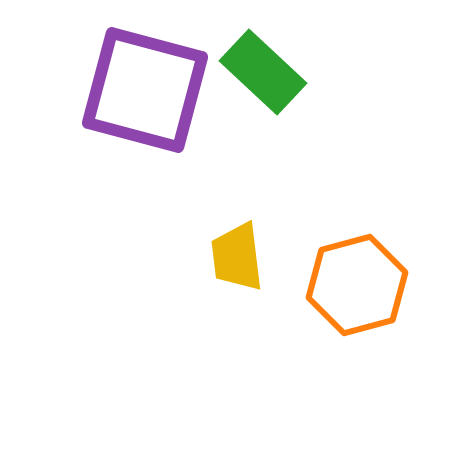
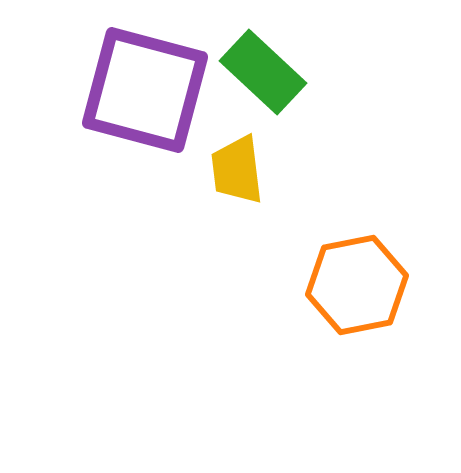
yellow trapezoid: moved 87 px up
orange hexagon: rotated 4 degrees clockwise
